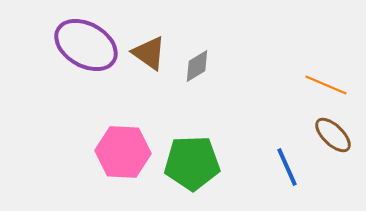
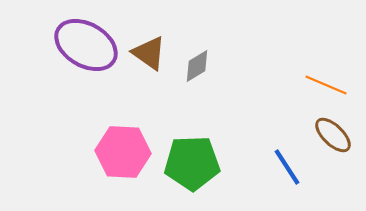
blue line: rotated 9 degrees counterclockwise
